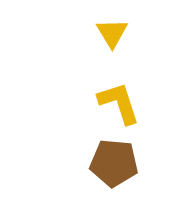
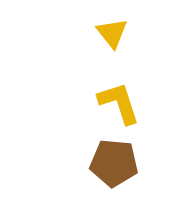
yellow triangle: rotated 8 degrees counterclockwise
